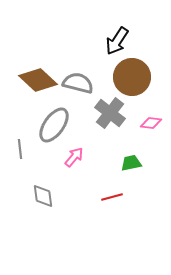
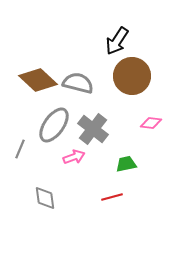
brown circle: moved 1 px up
gray cross: moved 17 px left, 16 px down
gray line: rotated 30 degrees clockwise
pink arrow: rotated 30 degrees clockwise
green trapezoid: moved 5 px left, 1 px down
gray diamond: moved 2 px right, 2 px down
